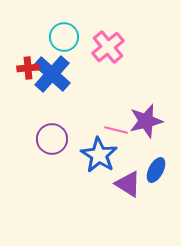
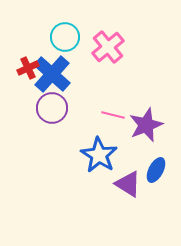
cyan circle: moved 1 px right
red cross: rotated 20 degrees counterclockwise
purple star: moved 4 px down; rotated 8 degrees counterclockwise
pink line: moved 3 px left, 15 px up
purple circle: moved 31 px up
